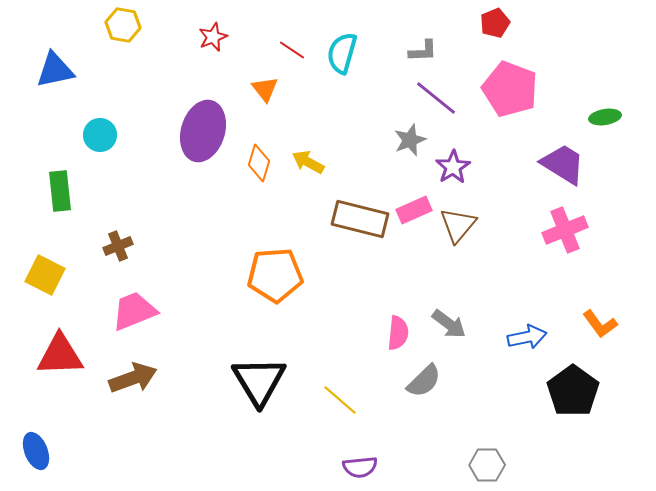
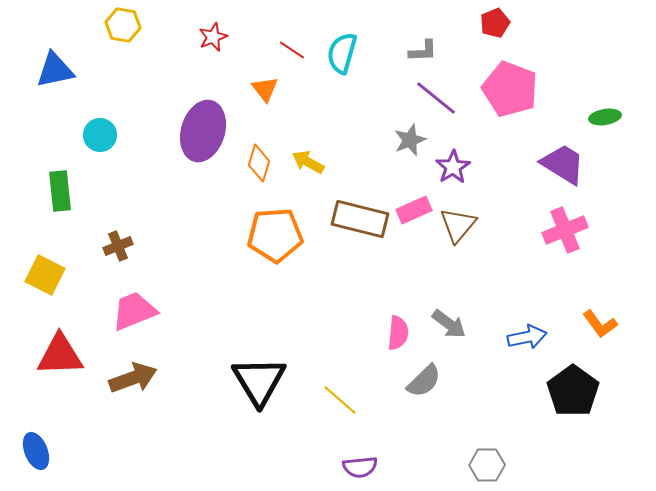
orange pentagon: moved 40 px up
